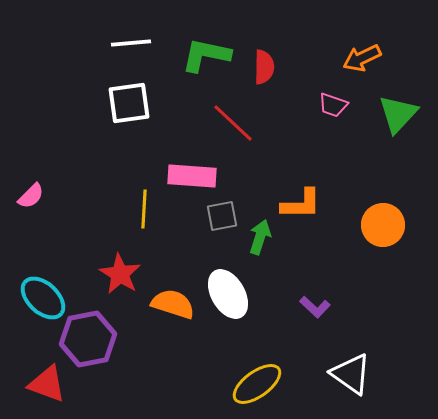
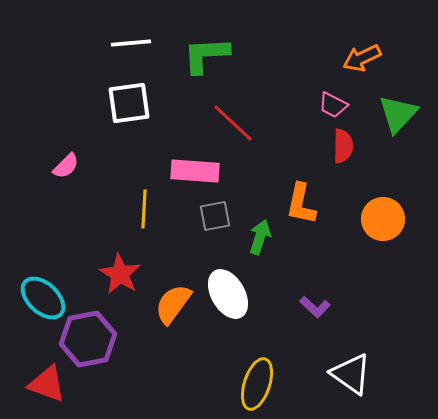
green L-shape: rotated 15 degrees counterclockwise
red semicircle: moved 79 px right, 79 px down
pink trapezoid: rotated 8 degrees clockwise
pink rectangle: moved 3 px right, 5 px up
pink semicircle: moved 35 px right, 30 px up
orange L-shape: rotated 102 degrees clockwise
gray square: moved 7 px left
orange circle: moved 6 px up
orange semicircle: rotated 72 degrees counterclockwise
yellow ellipse: rotated 36 degrees counterclockwise
